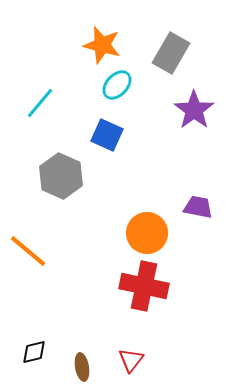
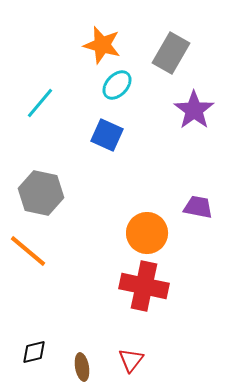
gray hexagon: moved 20 px left, 17 px down; rotated 12 degrees counterclockwise
